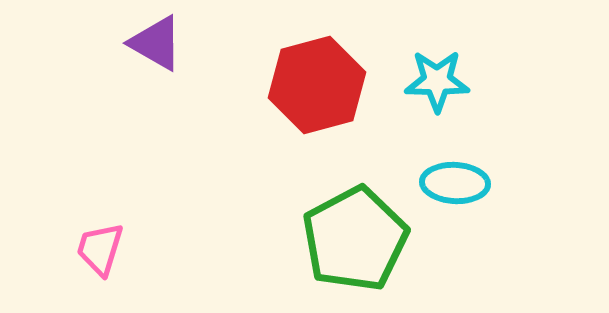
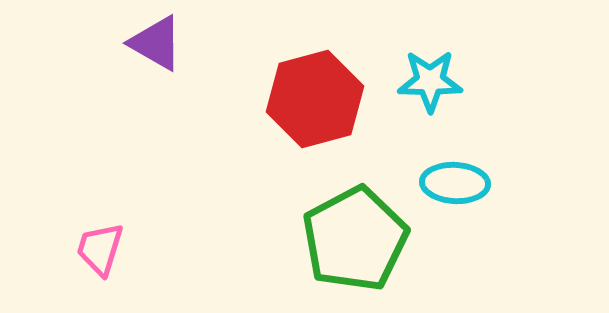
cyan star: moved 7 px left
red hexagon: moved 2 px left, 14 px down
